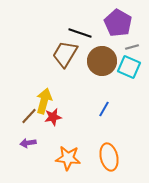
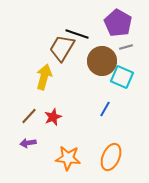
black line: moved 3 px left, 1 px down
gray line: moved 6 px left
brown trapezoid: moved 3 px left, 6 px up
cyan square: moved 7 px left, 10 px down
yellow arrow: moved 24 px up
blue line: moved 1 px right
red star: rotated 12 degrees counterclockwise
orange ellipse: moved 2 px right; rotated 36 degrees clockwise
